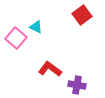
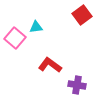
cyan triangle: rotated 32 degrees counterclockwise
pink square: moved 1 px left
red L-shape: moved 4 px up
